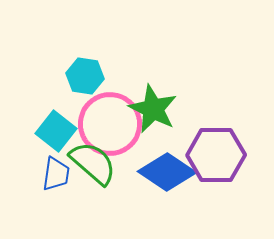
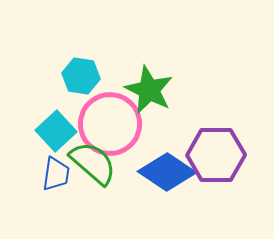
cyan hexagon: moved 4 px left
green star: moved 4 px left, 19 px up
cyan square: rotated 9 degrees clockwise
